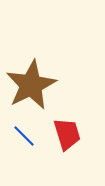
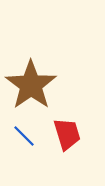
brown star: rotated 9 degrees counterclockwise
